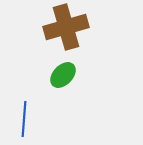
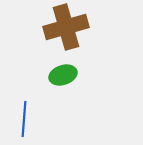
green ellipse: rotated 28 degrees clockwise
